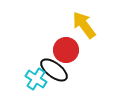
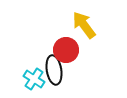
black ellipse: rotated 44 degrees clockwise
cyan cross: moved 2 px left
